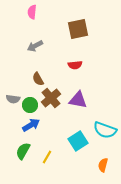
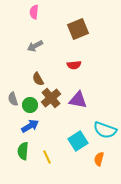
pink semicircle: moved 2 px right
brown square: rotated 10 degrees counterclockwise
red semicircle: moved 1 px left
gray semicircle: rotated 64 degrees clockwise
blue arrow: moved 1 px left, 1 px down
green semicircle: rotated 24 degrees counterclockwise
yellow line: rotated 56 degrees counterclockwise
orange semicircle: moved 4 px left, 6 px up
